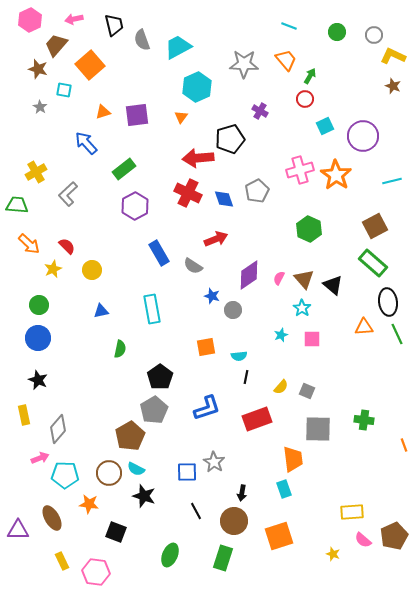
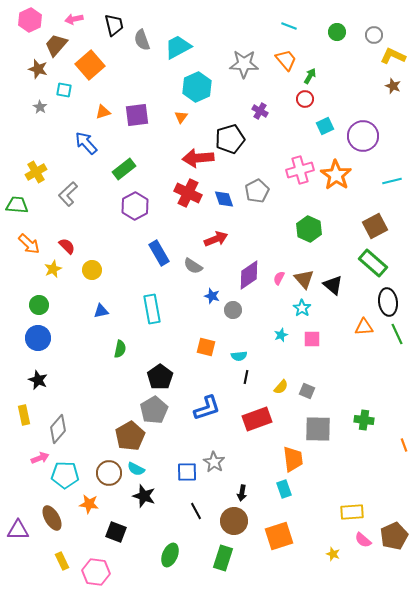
orange square at (206, 347): rotated 24 degrees clockwise
